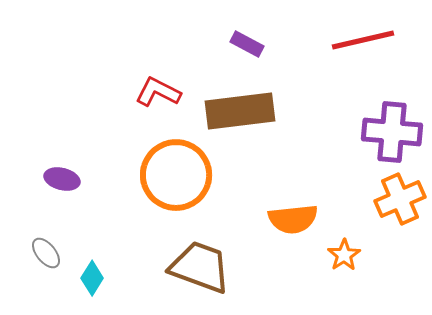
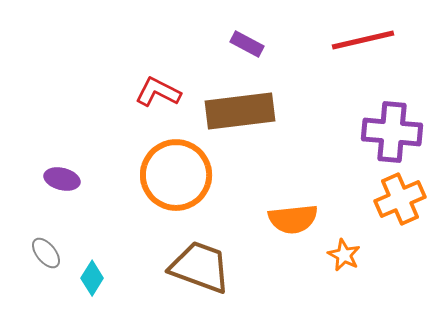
orange star: rotated 12 degrees counterclockwise
